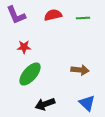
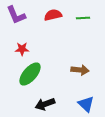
red star: moved 2 px left, 2 px down
blue triangle: moved 1 px left, 1 px down
